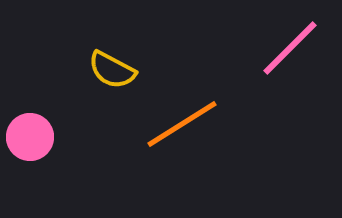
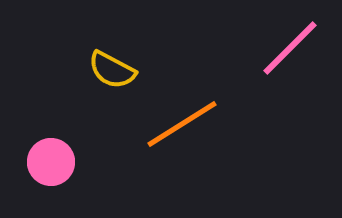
pink circle: moved 21 px right, 25 px down
